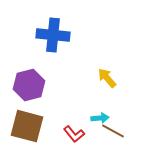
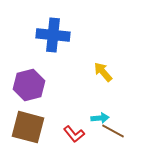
yellow arrow: moved 4 px left, 6 px up
brown square: moved 1 px right, 1 px down
